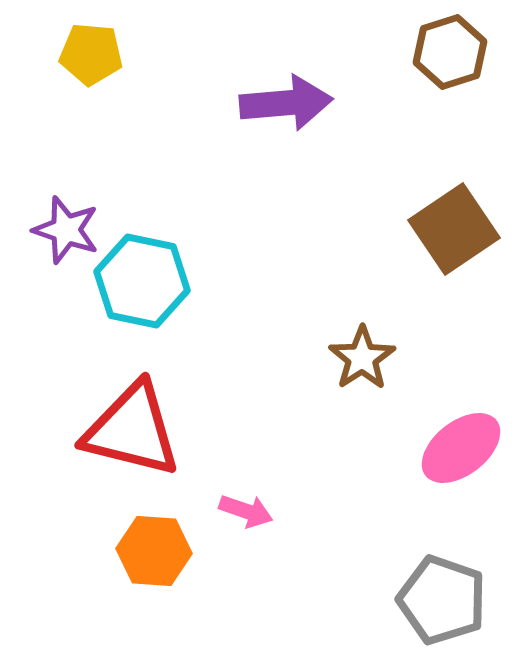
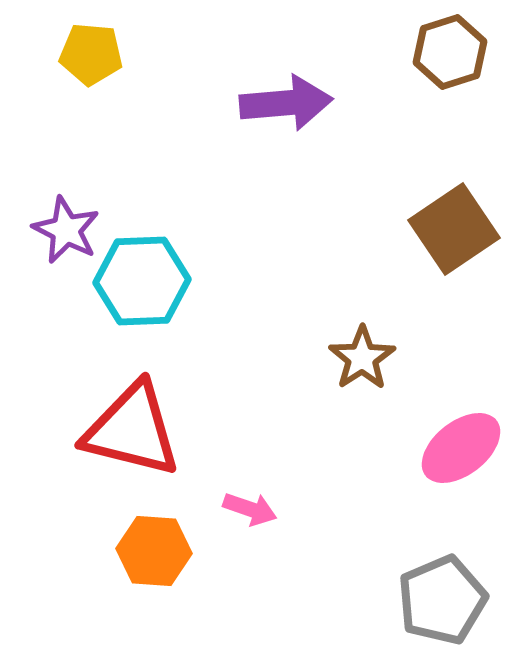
purple star: rotated 8 degrees clockwise
cyan hexagon: rotated 14 degrees counterclockwise
pink arrow: moved 4 px right, 2 px up
gray pentagon: rotated 30 degrees clockwise
